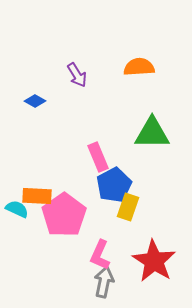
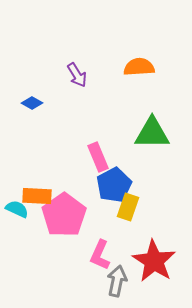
blue diamond: moved 3 px left, 2 px down
gray arrow: moved 13 px right, 1 px up
